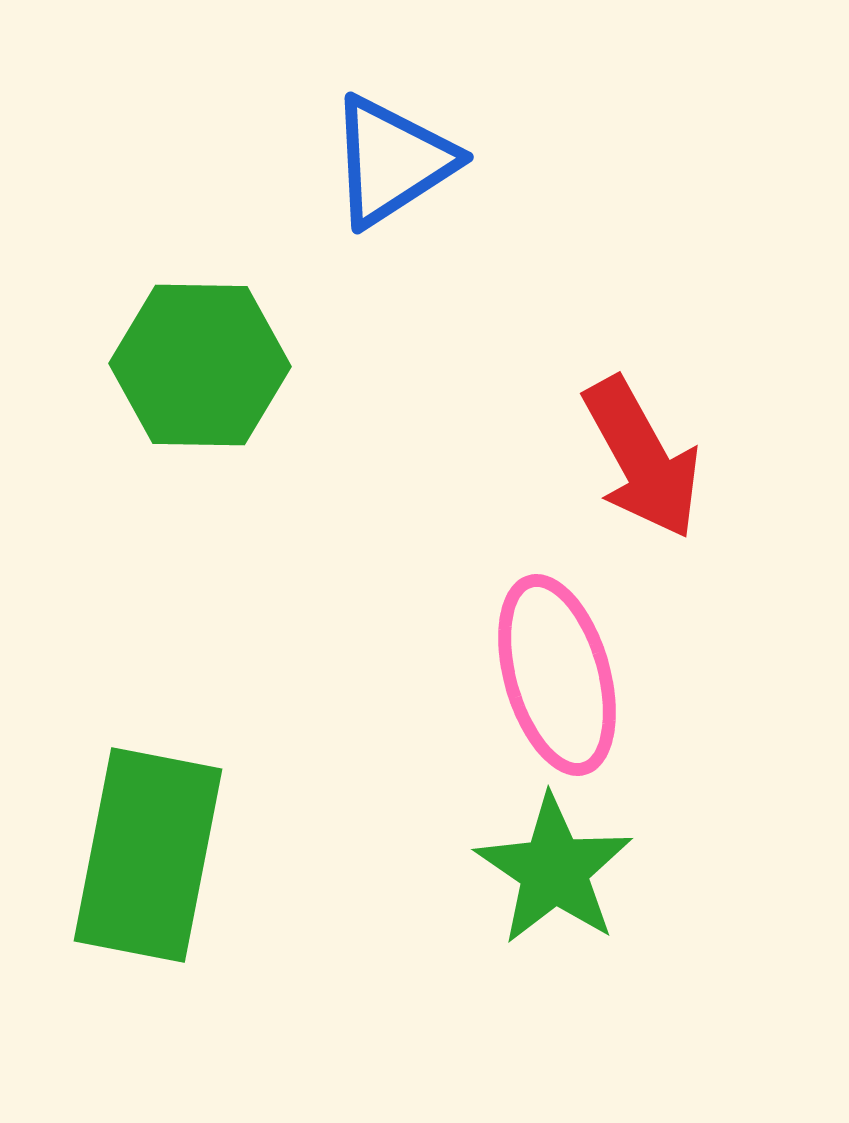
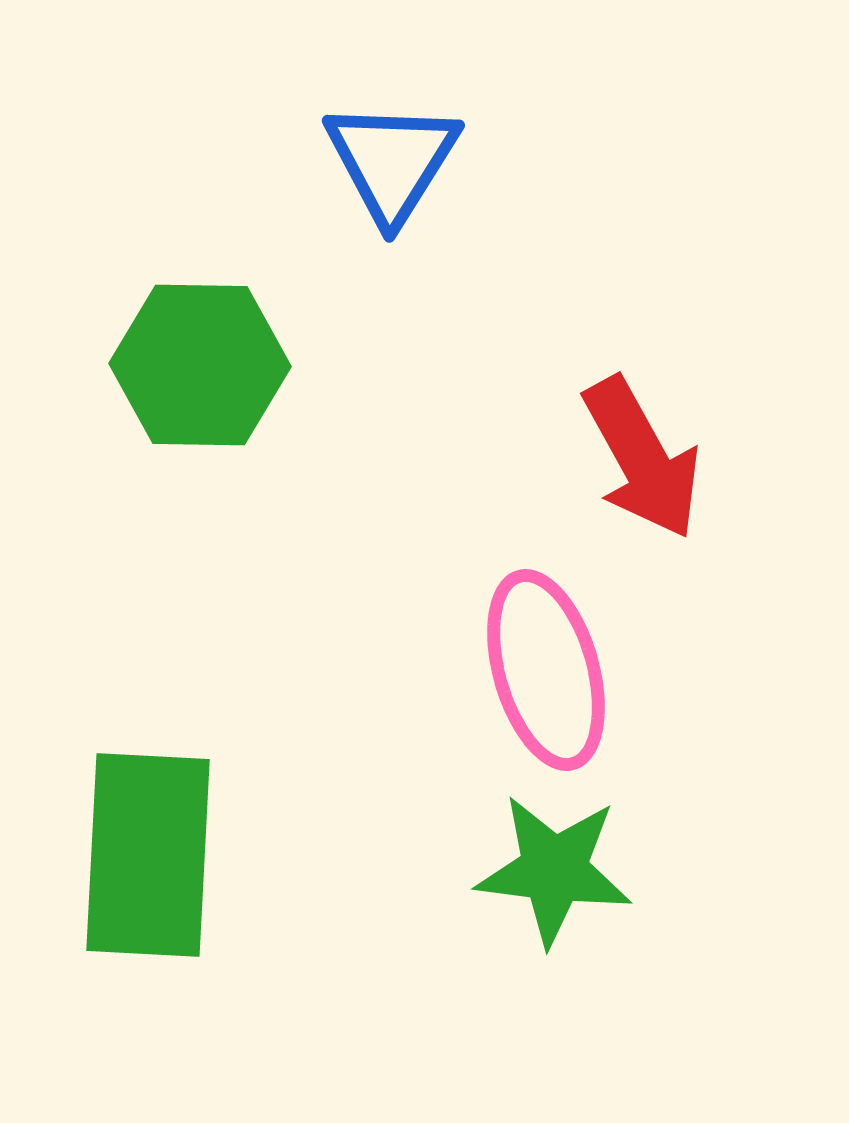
blue triangle: rotated 25 degrees counterclockwise
pink ellipse: moved 11 px left, 5 px up
green rectangle: rotated 8 degrees counterclockwise
green star: rotated 27 degrees counterclockwise
